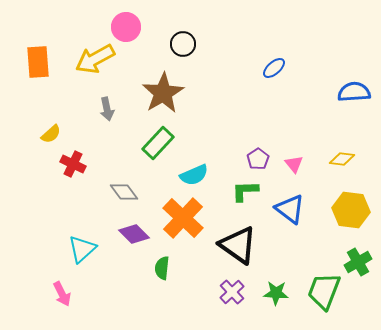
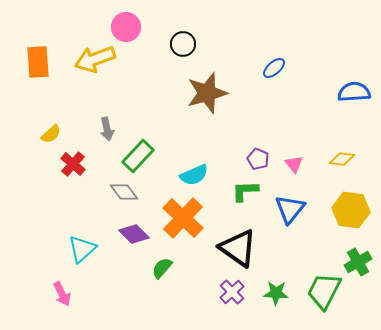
yellow arrow: rotated 9 degrees clockwise
brown star: moved 44 px right; rotated 15 degrees clockwise
gray arrow: moved 20 px down
green rectangle: moved 20 px left, 13 px down
purple pentagon: rotated 15 degrees counterclockwise
red cross: rotated 15 degrees clockwise
blue triangle: rotated 32 degrees clockwise
black triangle: moved 3 px down
green semicircle: rotated 35 degrees clockwise
green trapezoid: rotated 6 degrees clockwise
